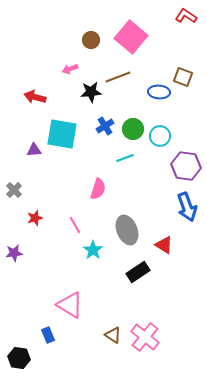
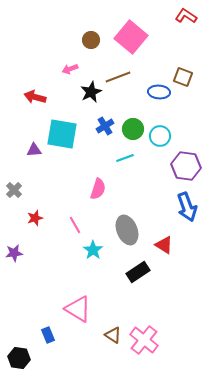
black star: rotated 20 degrees counterclockwise
pink triangle: moved 8 px right, 4 px down
pink cross: moved 1 px left, 3 px down
